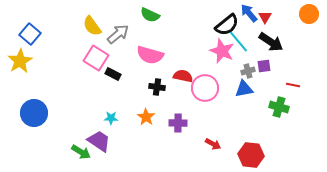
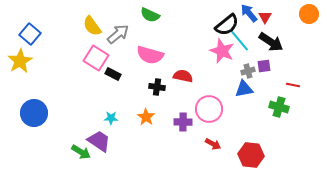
cyan line: moved 1 px right, 1 px up
pink circle: moved 4 px right, 21 px down
purple cross: moved 5 px right, 1 px up
